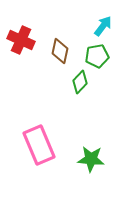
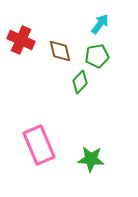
cyan arrow: moved 3 px left, 2 px up
brown diamond: rotated 25 degrees counterclockwise
